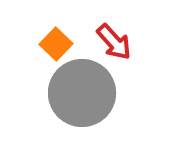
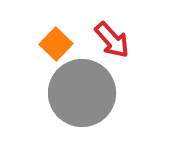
red arrow: moved 2 px left, 2 px up
